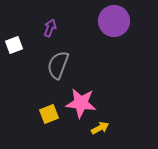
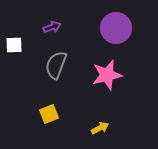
purple circle: moved 2 px right, 7 px down
purple arrow: moved 2 px right, 1 px up; rotated 48 degrees clockwise
white square: rotated 18 degrees clockwise
gray semicircle: moved 2 px left
pink star: moved 26 px right, 28 px up; rotated 20 degrees counterclockwise
